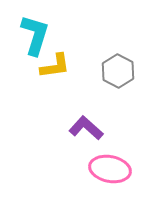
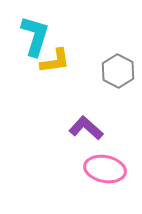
cyan L-shape: moved 1 px down
yellow L-shape: moved 5 px up
pink ellipse: moved 5 px left
